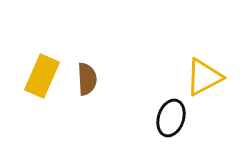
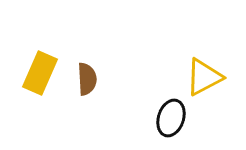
yellow rectangle: moved 2 px left, 3 px up
